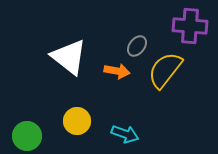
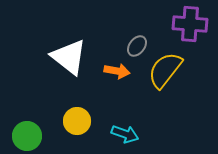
purple cross: moved 2 px up
